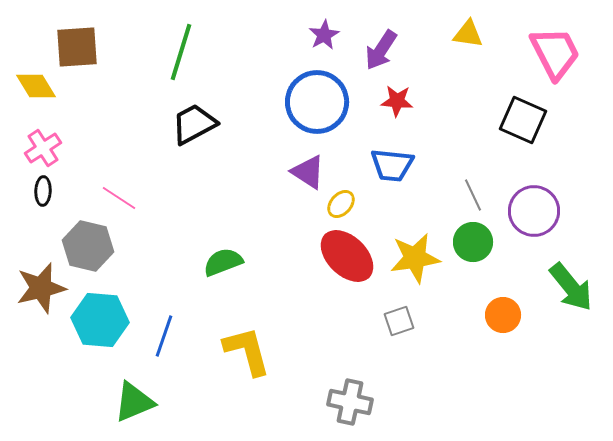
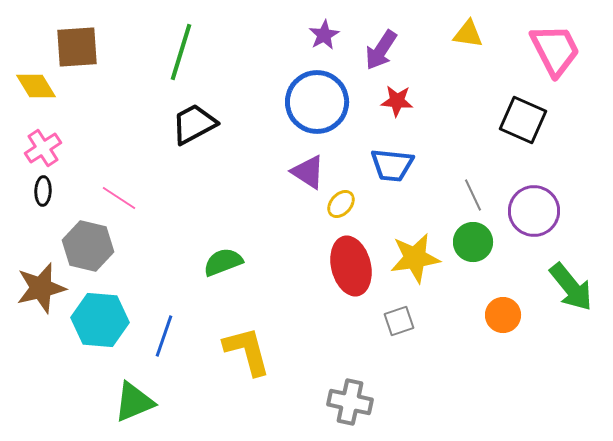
pink trapezoid: moved 3 px up
red ellipse: moved 4 px right, 10 px down; rotated 32 degrees clockwise
